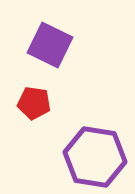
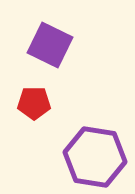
red pentagon: rotated 8 degrees counterclockwise
